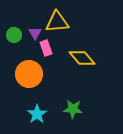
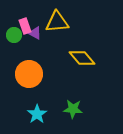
purple triangle: rotated 32 degrees counterclockwise
pink rectangle: moved 21 px left, 22 px up
